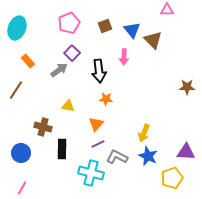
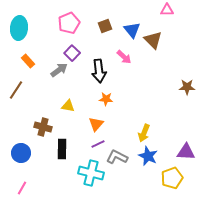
cyan ellipse: moved 2 px right; rotated 15 degrees counterclockwise
pink arrow: rotated 49 degrees counterclockwise
